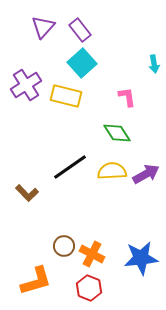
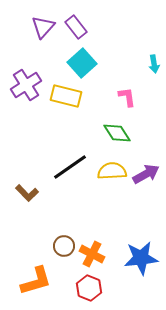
purple rectangle: moved 4 px left, 3 px up
